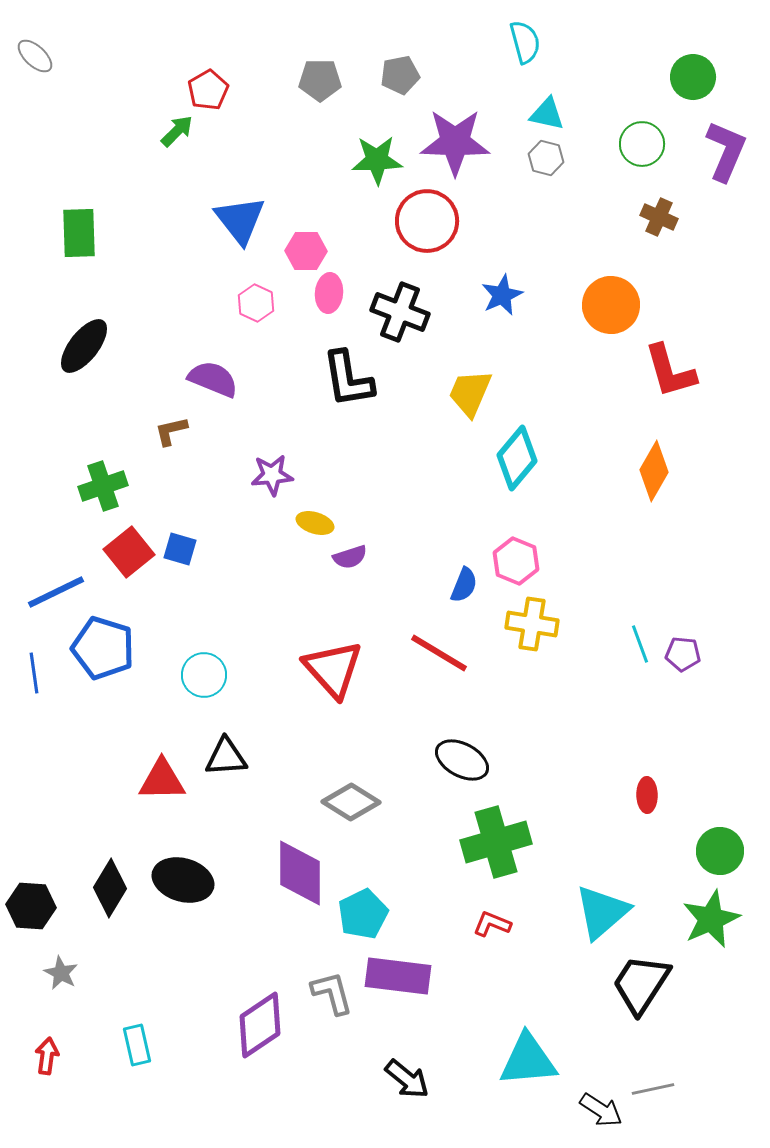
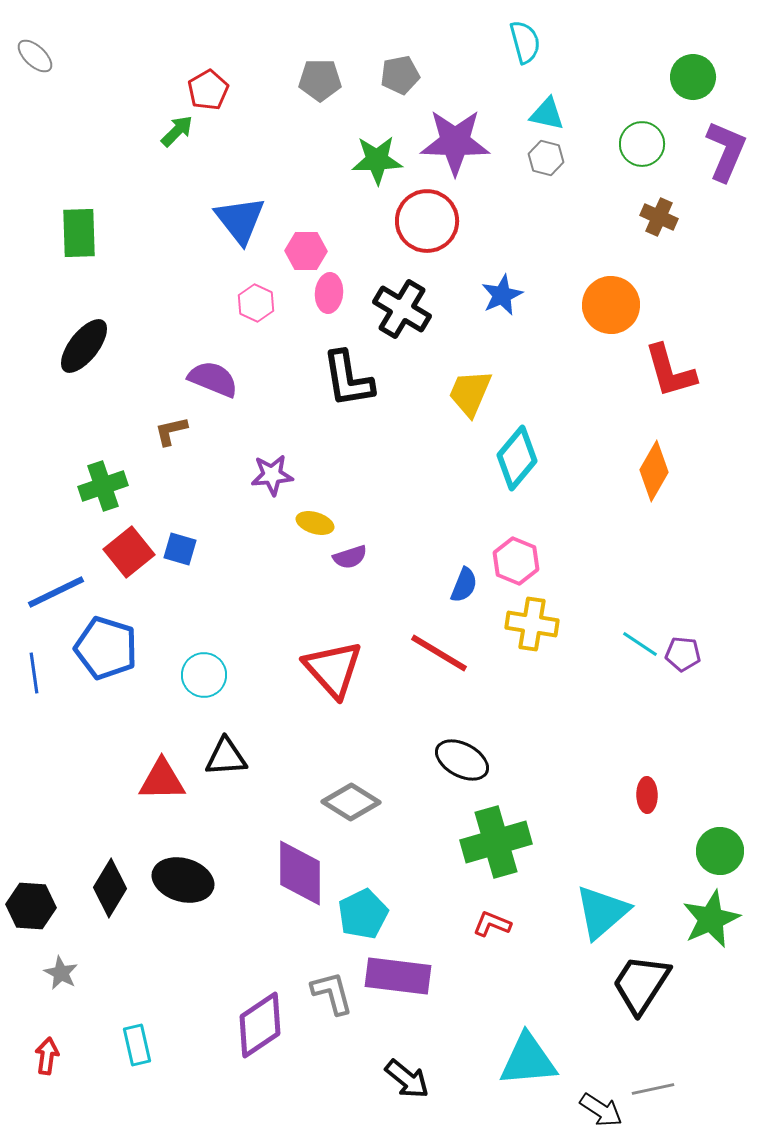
black cross at (400, 312): moved 2 px right, 3 px up; rotated 10 degrees clockwise
cyan line at (640, 644): rotated 36 degrees counterclockwise
blue pentagon at (103, 648): moved 3 px right
